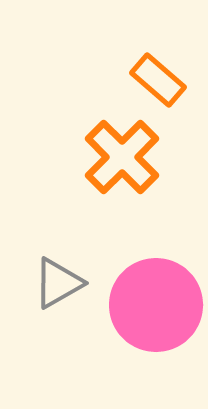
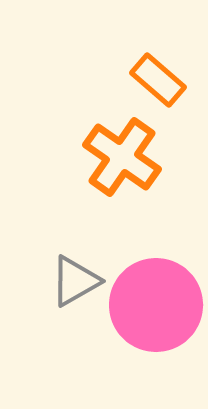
orange cross: rotated 10 degrees counterclockwise
gray triangle: moved 17 px right, 2 px up
